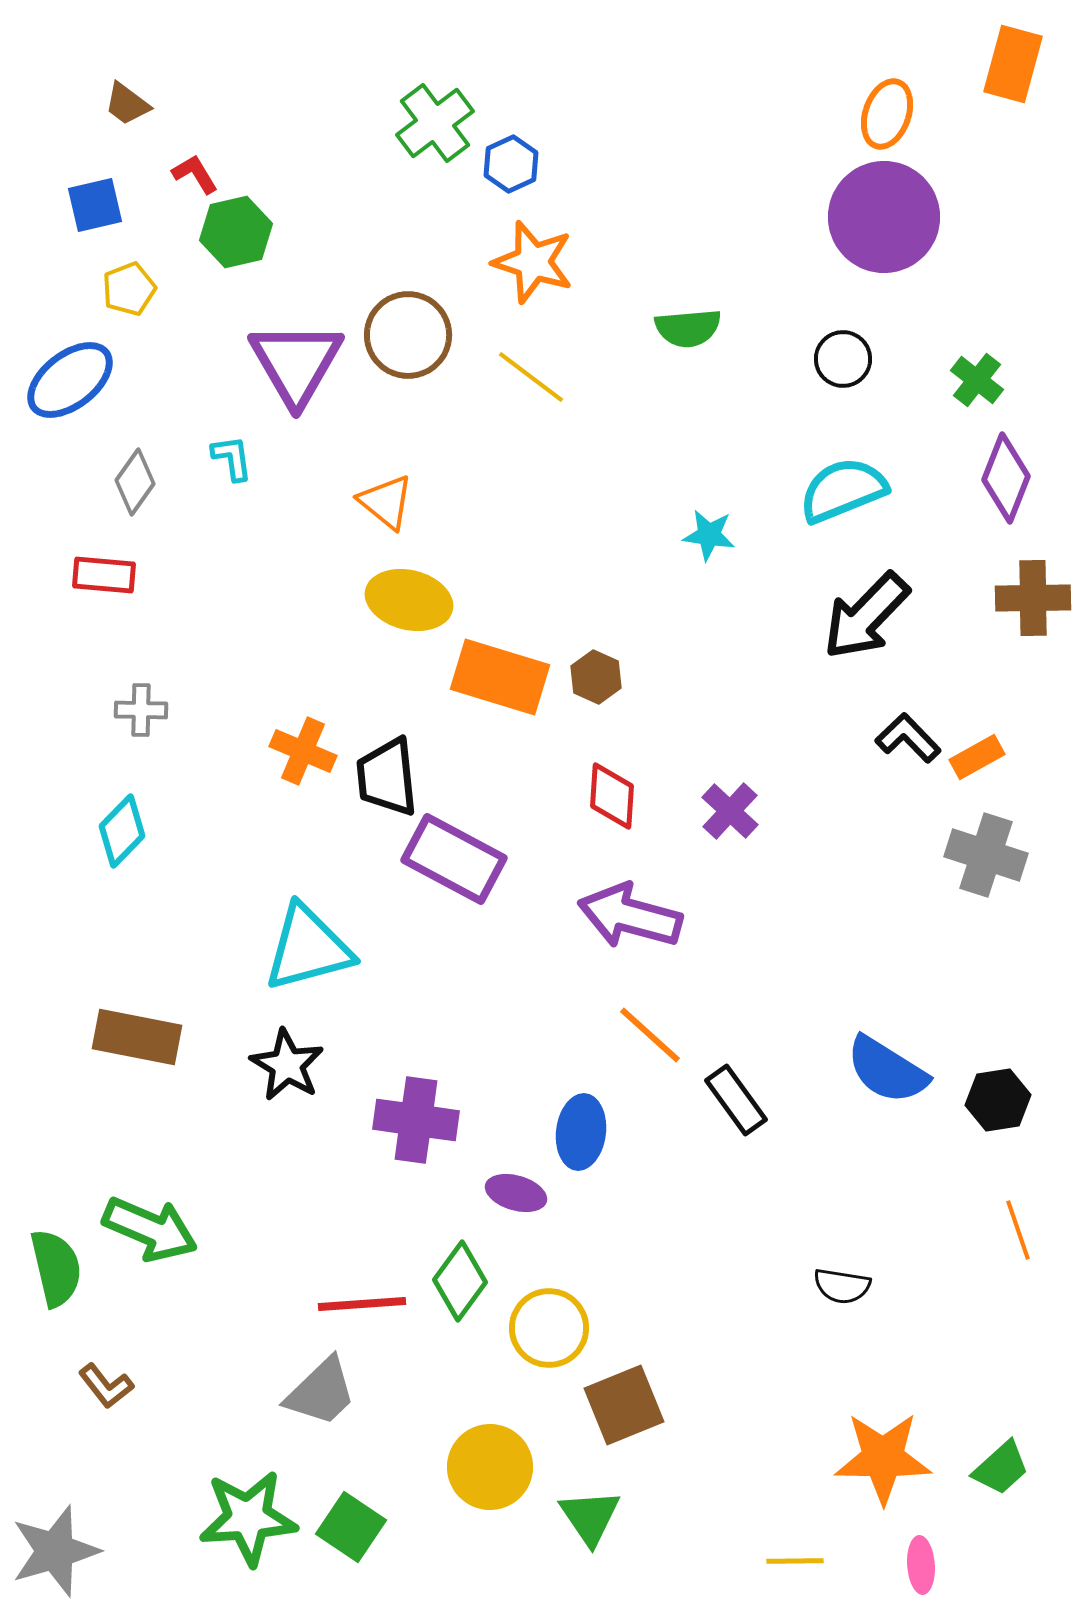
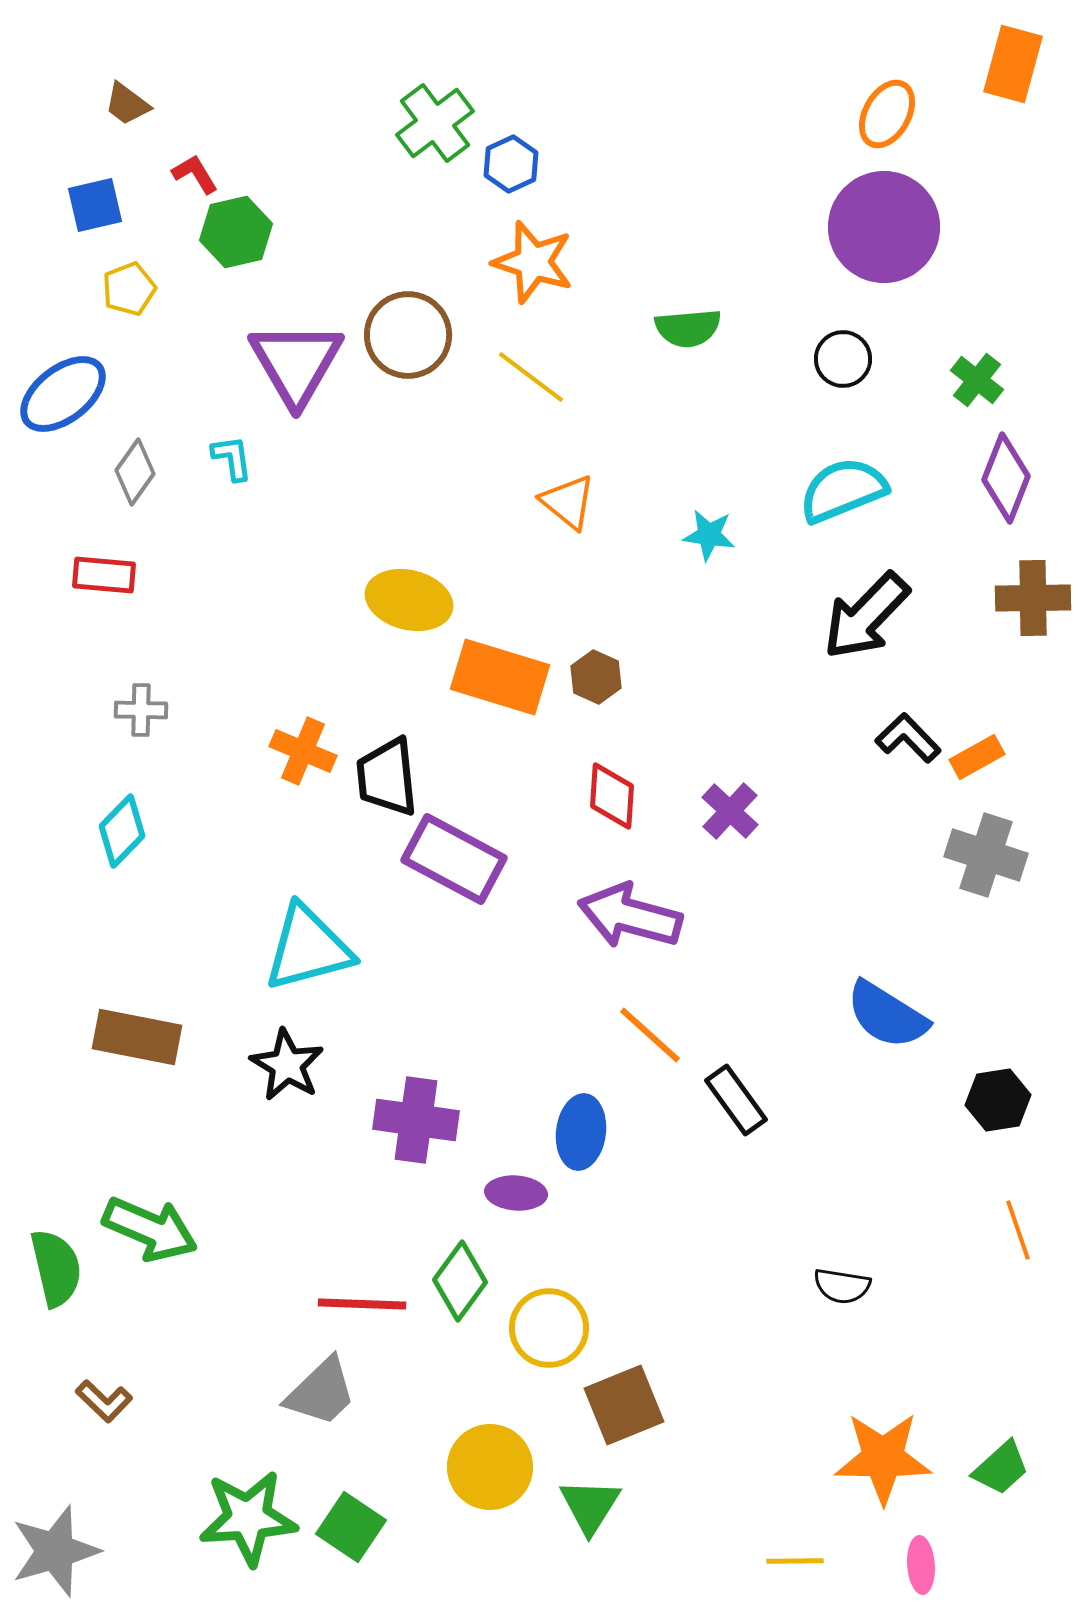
orange ellipse at (887, 114): rotated 10 degrees clockwise
purple circle at (884, 217): moved 10 px down
blue ellipse at (70, 380): moved 7 px left, 14 px down
gray diamond at (135, 482): moved 10 px up
orange triangle at (386, 502): moved 182 px right
blue semicircle at (887, 1070): moved 55 px up
purple ellipse at (516, 1193): rotated 12 degrees counterclockwise
red line at (362, 1304): rotated 6 degrees clockwise
brown L-shape at (106, 1386): moved 2 px left, 15 px down; rotated 8 degrees counterclockwise
green triangle at (590, 1517): moved 11 px up; rotated 6 degrees clockwise
